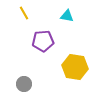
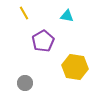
purple pentagon: rotated 25 degrees counterclockwise
gray circle: moved 1 px right, 1 px up
